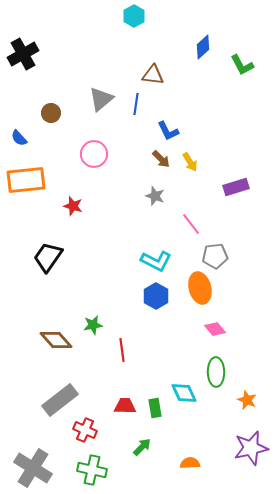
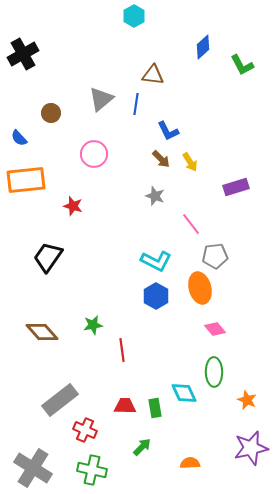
brown diamond: moved 14 px left, 8 px up
green ellipse: moved 2 px left
